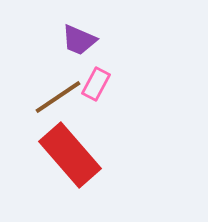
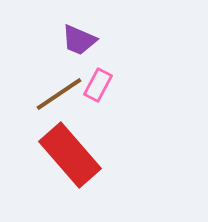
pink rectangle: moved 2 px right, 1 px down
brown line: moved 1 px right, 3 px up
